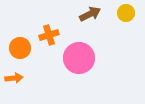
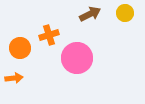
yellow circle: moved 1 px left
pink circle: moved 2 px left
